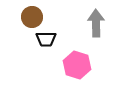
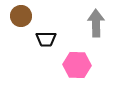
brown circle: moved 11 px left, 1 px up
pink hexagon: rotated 16 degrees counterclockwise
